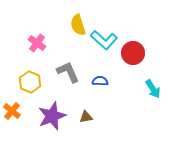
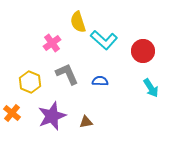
yellow semicircle: moved 3 px up
pink cross: moved 15 px right; rotated 18 degrees clockwise
red circle: moved 10 px right, 2 px up
gray L-shape: moved 1 px left, 2 px down
cyan arrow: moved 2 px left, 1 px up
orange cross: moved 2 px down
brown triangle: moved 5 px down
